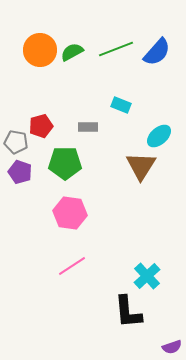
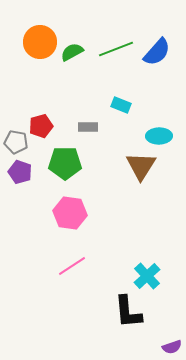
orange circle: moved 8 px up
cyan ellipse: rotated 40 degrees clockwise
